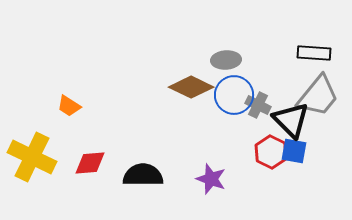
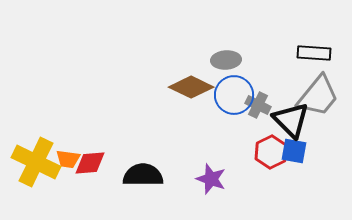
orange trapezoid: moved 1 px left, 53 px down; rotated 25 degrees counterclockwise
red hexagon: rotated 8 degrees clockwise
yellow cross: moved 4 px right, 5 px down
